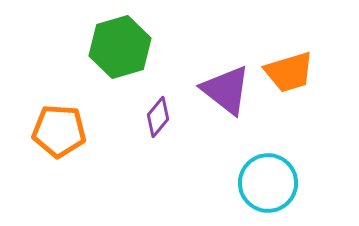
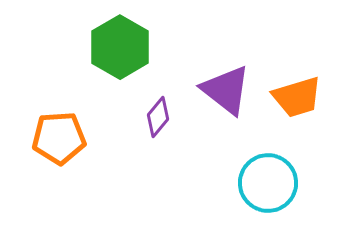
green hexagon: rotated 14 degrees counterclockwise
orange trapezoid: moved 8 px right, 25 px down
orange pentagon: moved 7 px down; rotated 8 degrees counterclockwise
